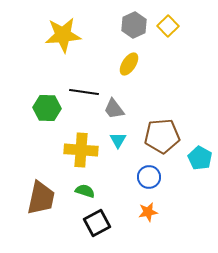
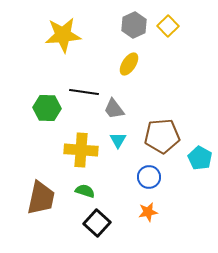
black square: rotated 20 degrees counterclockwise
